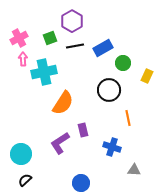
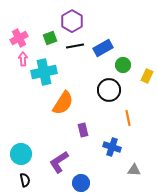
green circle: moved 2 px down
purple L-shape: moved 1 px left, 19 px down
black semicircle: rotated 120 degrees clockwise
